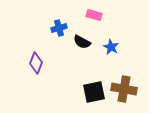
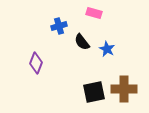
pink rectangle: moved 2 px up
blue cross: moved 2 px up
black semicircle: rotated 24 degrees clockwise
blue star: moved 4 px left, 2 px down
brown cross: rotated 10 degrees counterclockwise
